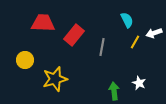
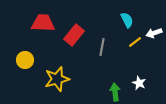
yellow line: rotated 24 degrees clockwise
yellow star: moved 2 px right
green arrow: moved 1 px right, 1 px down
